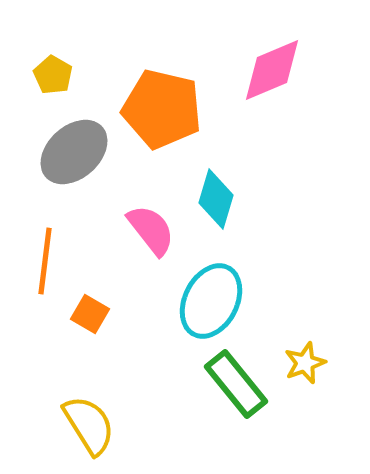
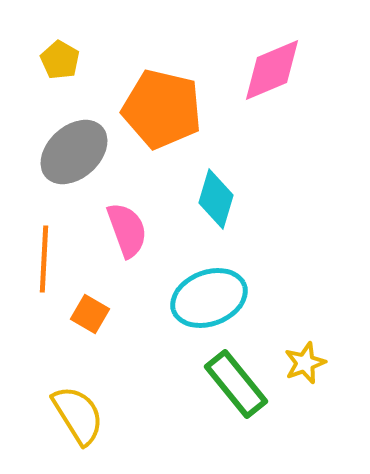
yellow pentagon: moved 7 px right, 15 px up
pink semicircle: moved 24 px left; rotated 18 degrees clockwise
orange line: moved 1 px left, 2 px up; rotated 4 degrees counterclockwise
cyan ellipse: moved 2 px left, 3 px up; rotated 42 degrees clockwise
yellow semicircle: moved 11 px left, 10 px up
